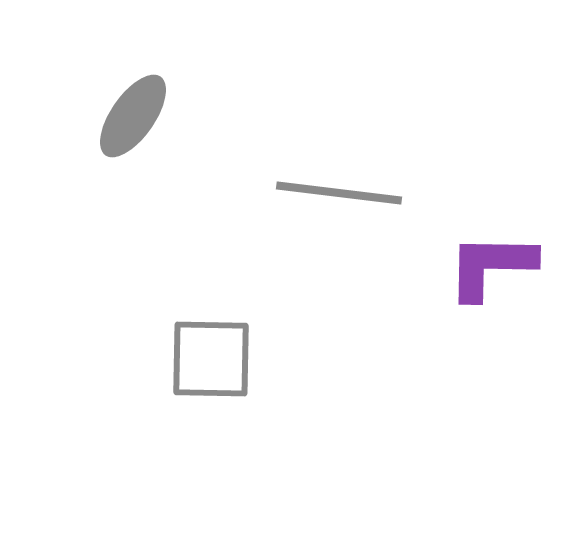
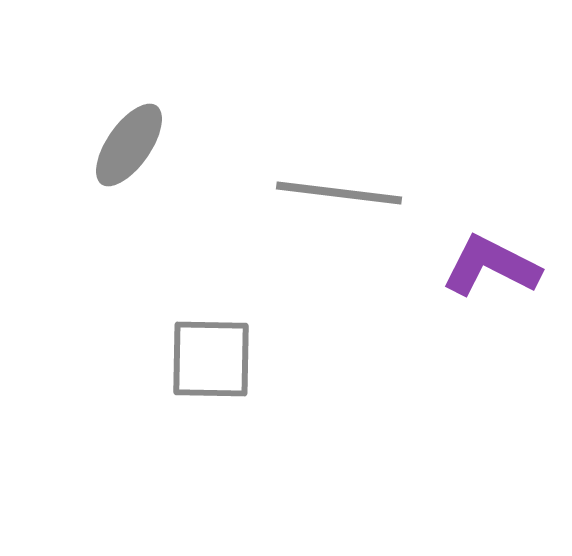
gray ellipse: moved 4 px left, 29 px down
purple L-shape: rotated 26 degrees clockwise
